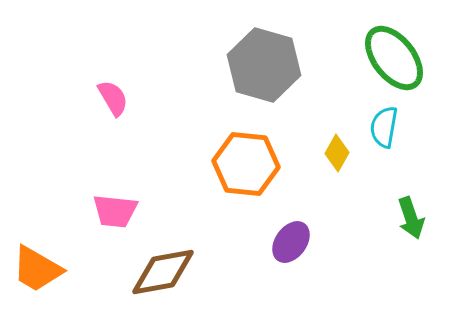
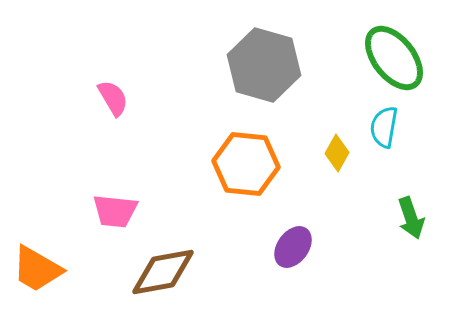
purple ellipse: moved 2 px right, 5 px down
